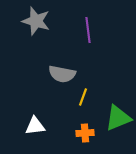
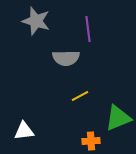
purple line: moved 1 px up
gray semicircle: moved 4 px right, 16 px up; rotated 12 degrees counterclockwise
yellow line: moved 3 px left, 1 px up; rotated 42 degrees clockwise
white triangle: moved 11 px left, 5 px down
orange cross: moved 6 px right, 8 px down
